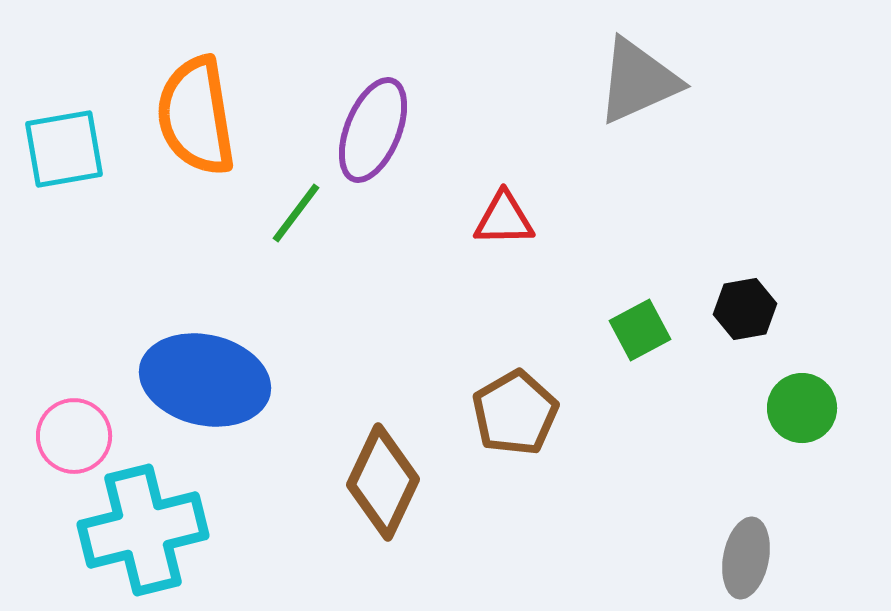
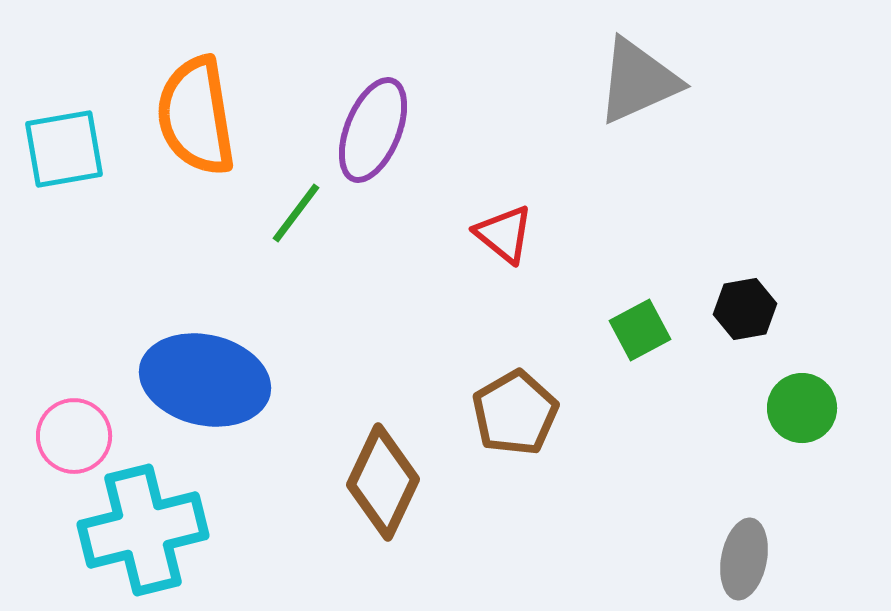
red triangle: moved 15 px down; rotated 40 degrees clockwise
gray ellipse: moved 2 px left, 1 px down
